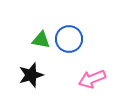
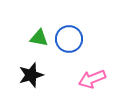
green triangle: moved 2 px left, 2 px up
